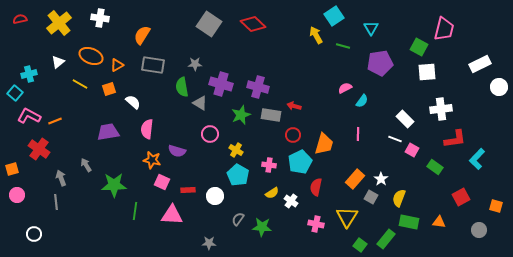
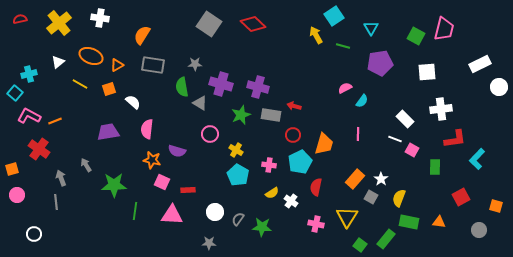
green square at (419, 47): moved 3 px left, 11 px up
green rectangle at (435, 167): rotated 56 degrees clockwise
white circle at (215, 196): moved 16 px down
